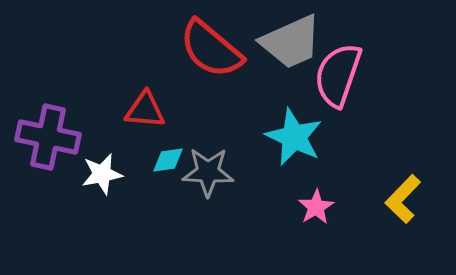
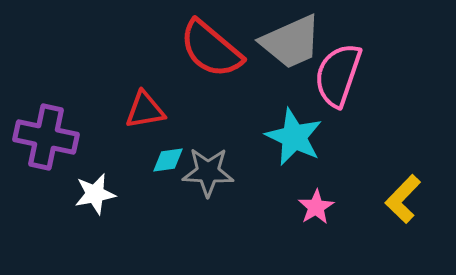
red triangle: rotated 15 degrees counterclockwise
purple cross: moved 2 px left
white star: moved 7 px left, 20 px down
